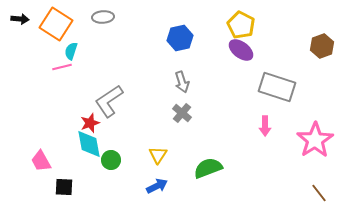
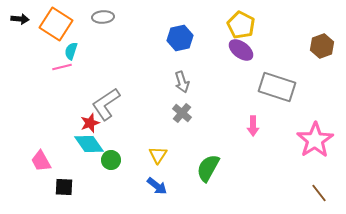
gray L-shape: moved 3 px left, 3 px down
pink arrow: moved 12 px left
cyan diamond: rotated 24 degrees counterclockwise
green semicircle: rotated 40 degrees counterclockwise
blue arrow: rotated 65 degrees clockwise
